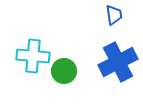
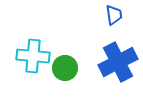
green circle: moved 1 px right, 3 px up
